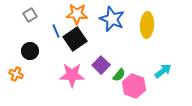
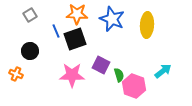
black square: rotated 15 degrees clockwise
purple square: rotated 18 degrees counterclockwise
green semicircle: rotated 56 degrees counterclockwise
